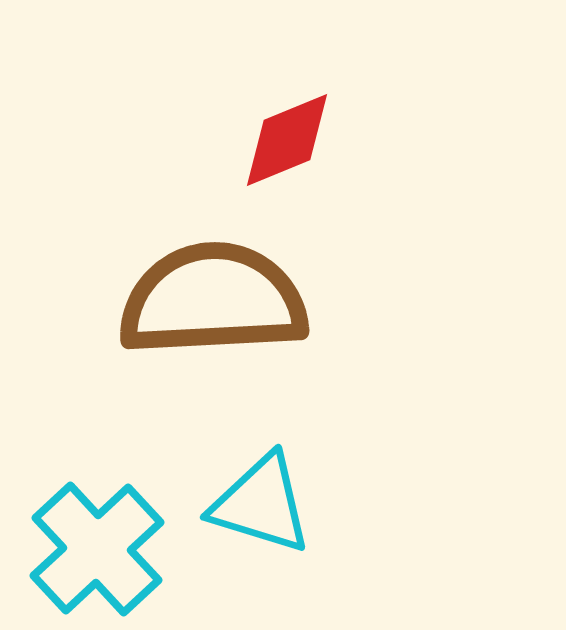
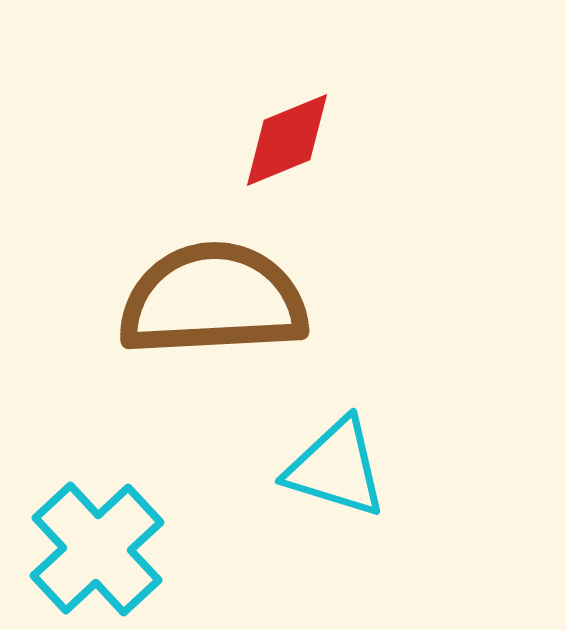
cyan triangle: moved 75 px right, 36 px up
